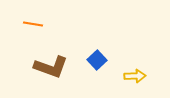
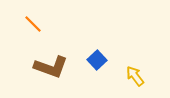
orange line: rotated 36 degrees clockwise
yellow arrow: rotated 125 degrees counterclockwise
